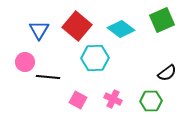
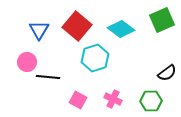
cyan hexagon: rotated 16 degrees counterclockwise
pink circle: moved 2 px right
